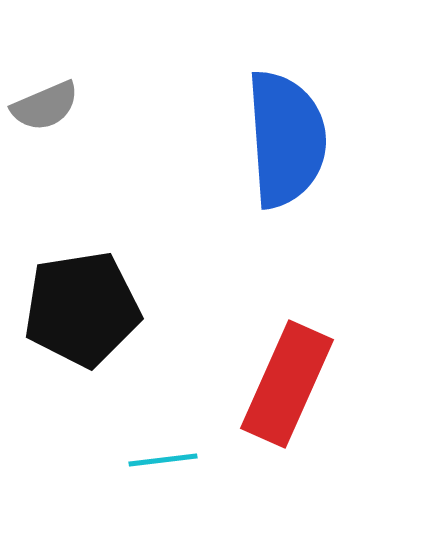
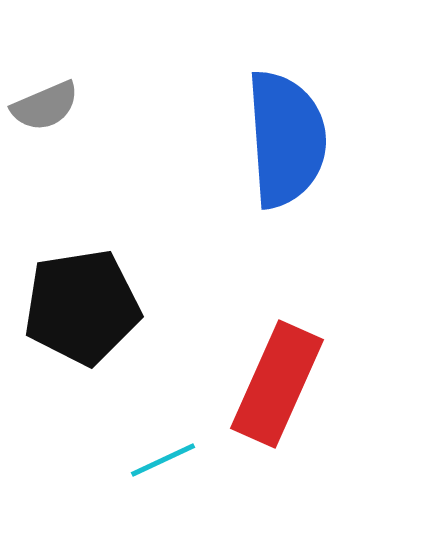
black pentagon: moved 2 px up
red rectangle: moved 10 px left
cyan line: rotated 18 degrees counterclockwise
